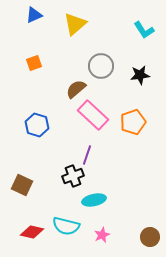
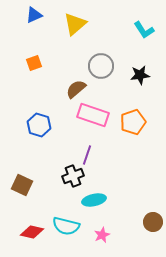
pink rectangle: rotated 24 degrees counterclockwise
blue hexagon: moved 2 px right
brown circle: moved 3 px right, 15 px up
